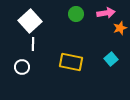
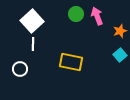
pink arrow: moved 9 px left, 3 px down; rotated 102 degrees counterclockwise
white square: moved 2 px right
orange star: moved 3 px down
cyan square: moved 9 px right, 4 px up
white circle: moved 2 px left, 2 px down
